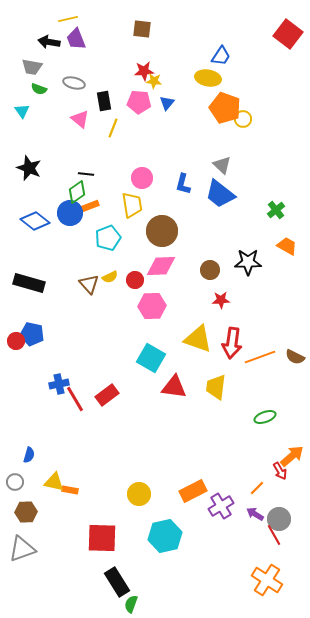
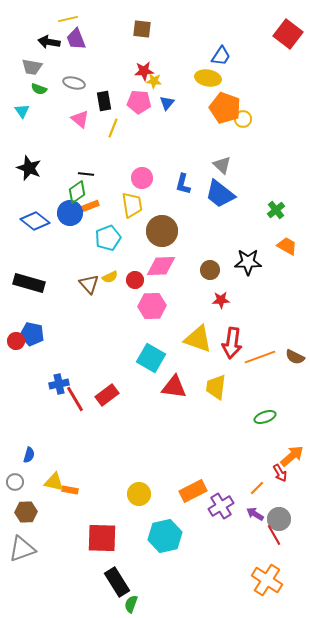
red arrow at (280, 471): moved 2 px down
